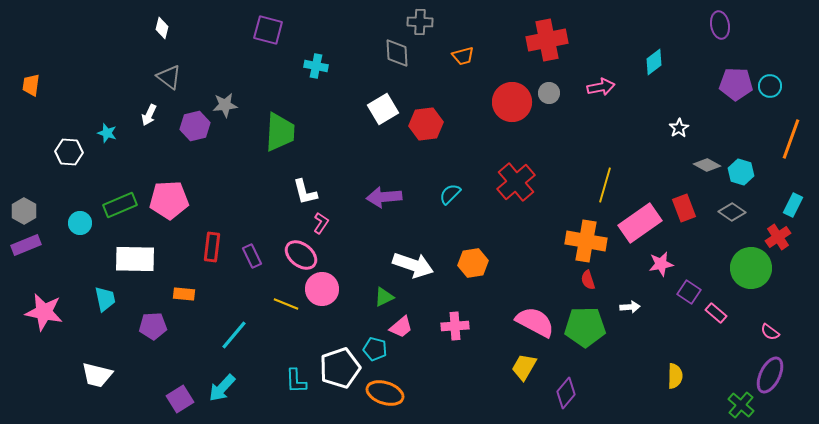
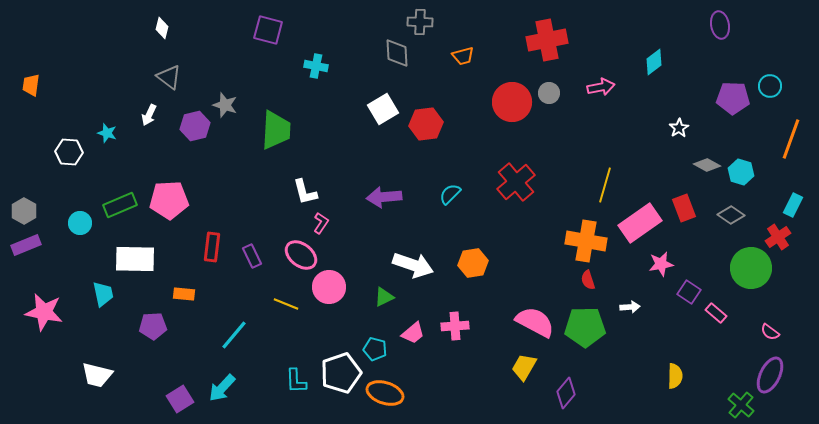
purple pentagon at (736, 84): moved 3 px left, 14 px down
gray star at (225, 105): rotated 25 degrees clockwise
green trapezoid at (280, 132): moved 4 px left, 2 px up
gray diamond at (732, 212): moved 1 px left, 3 px down
pink circle at (322, 289): moved 7 px right, 2 px up
cyan trapezoid at (105, 299): moved 2 px left, 5 px up
pink trapezoid at (401, 327): moved 12 px right, 6 px down
white pentagon at (340, 368): moved 1 px right, 5 px down
